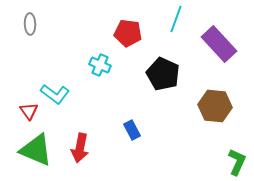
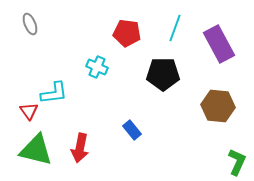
cyan line: moved 1 px left, 9 px down
gray ellipse: rotated 20 degrees counterclockwise
red pentagon: moved 1 px left
purple rectangle: rotated 15 degrees clockwise
cyan cross: moved 3 px left, 2 px down
black pentagon: rotated 24 degrees counterclockwise
cyan L-shape: moved 1 px left, 1 px up; rotated 44 degrees counterclockwise
brown hexagon: moved 3 px right
blue rectangle: rotated 12 degrees counterclockwise
green triangle: rotated 9 degrees counterclockwise
